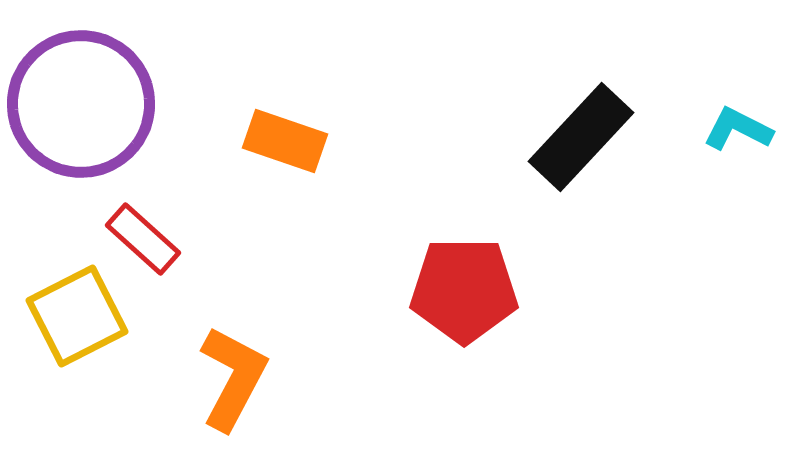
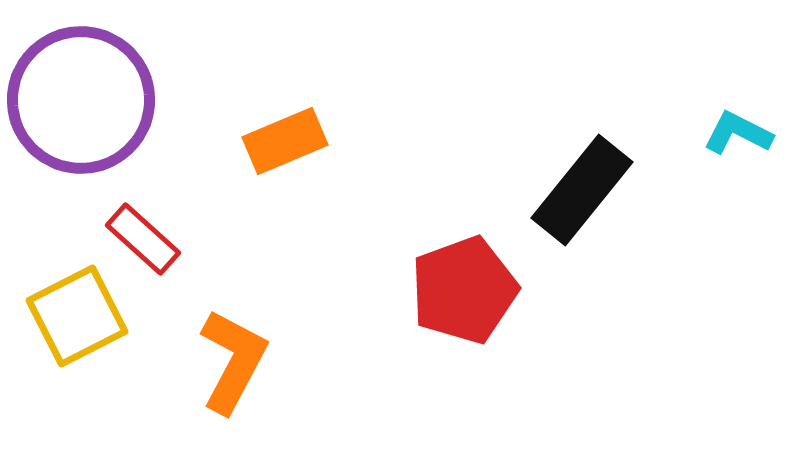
purple circle: moved 4 px up
cyan L-shape: moved 4 px down
black rectangle: moved 1 px right, 53 px down; rotated 4 degrees counterclockwise
orange rectangle: rotated 42 degrees counterclockwise
red pentagon: rotated 20 degrees counterclockwise
orange L-shape: moved 17 px up
